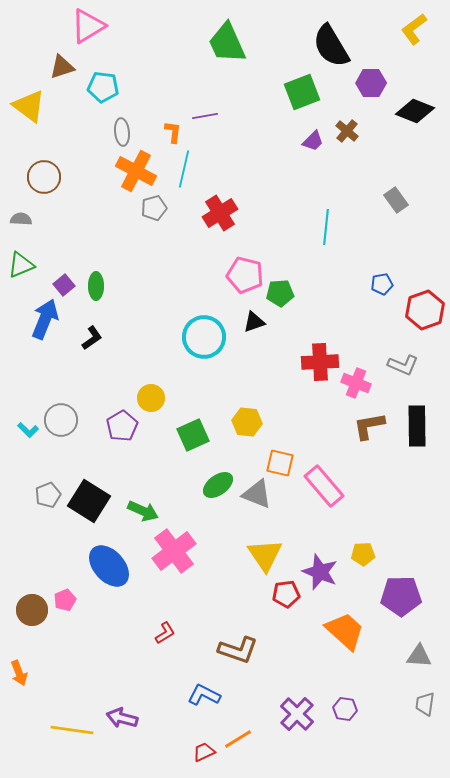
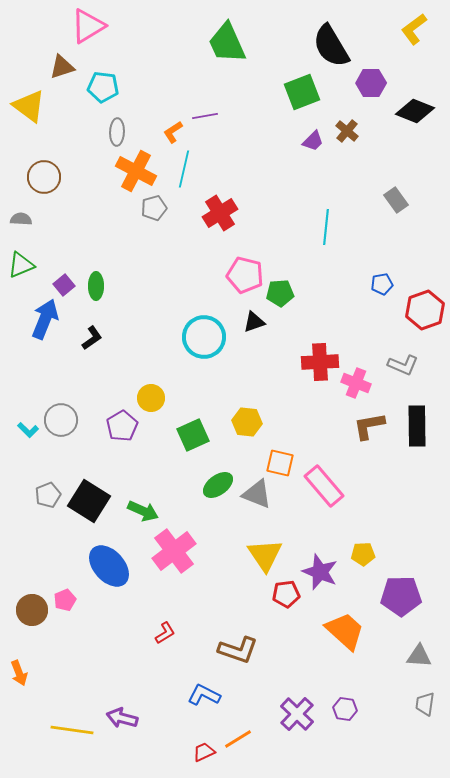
gray ellipse at (122, 132): moved 5 px left; rotated 8 degrees clockwise
orange L-shape at (173, 132): rotated 130 degrees counterclockwise
